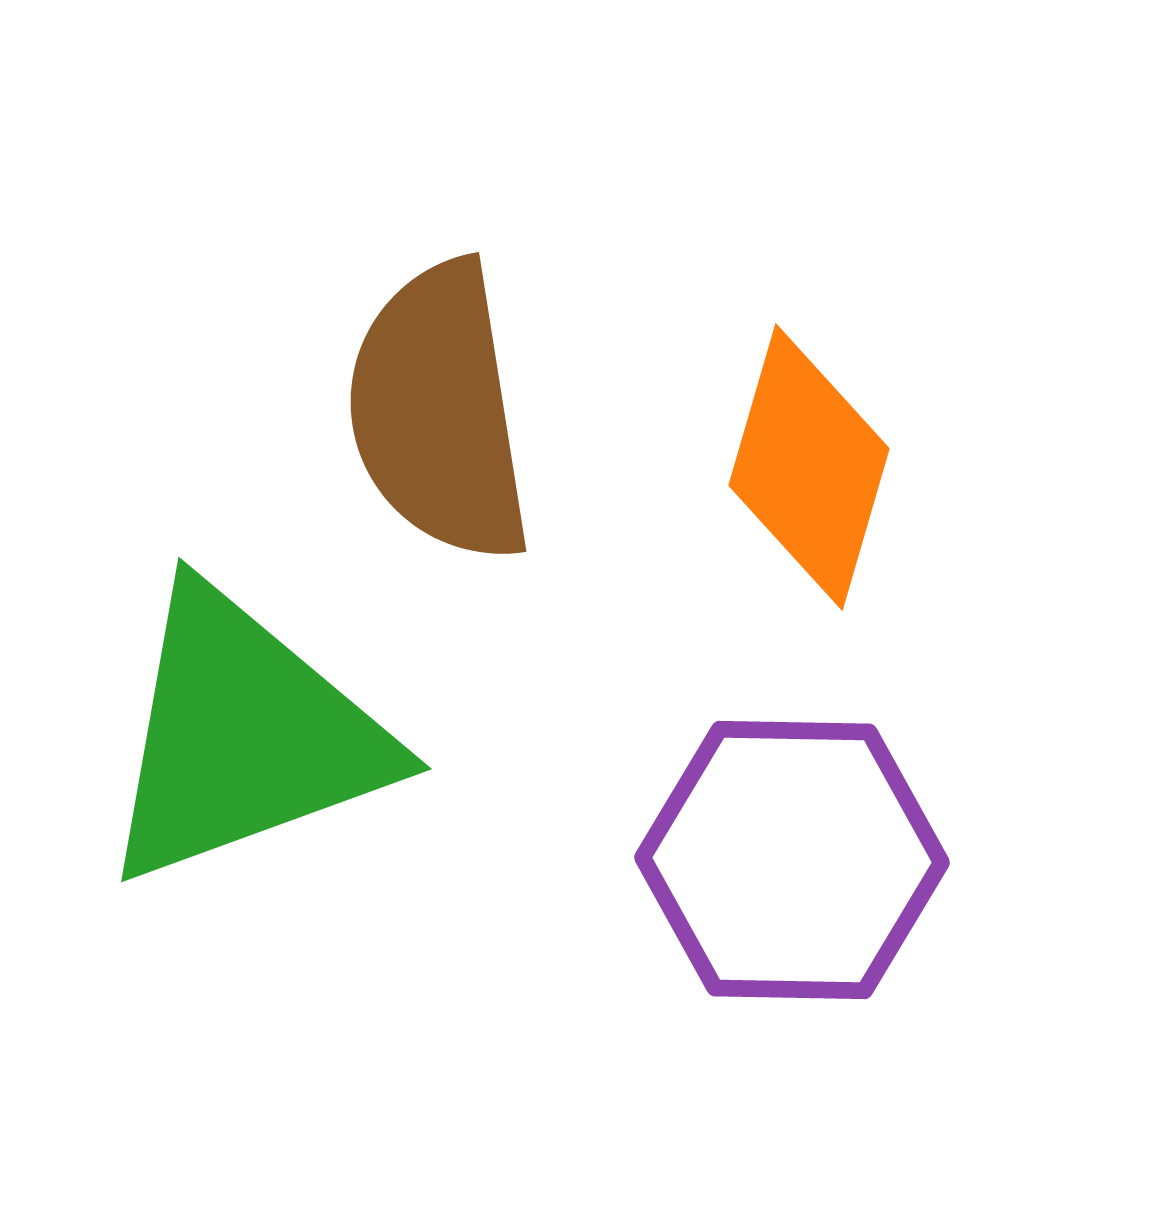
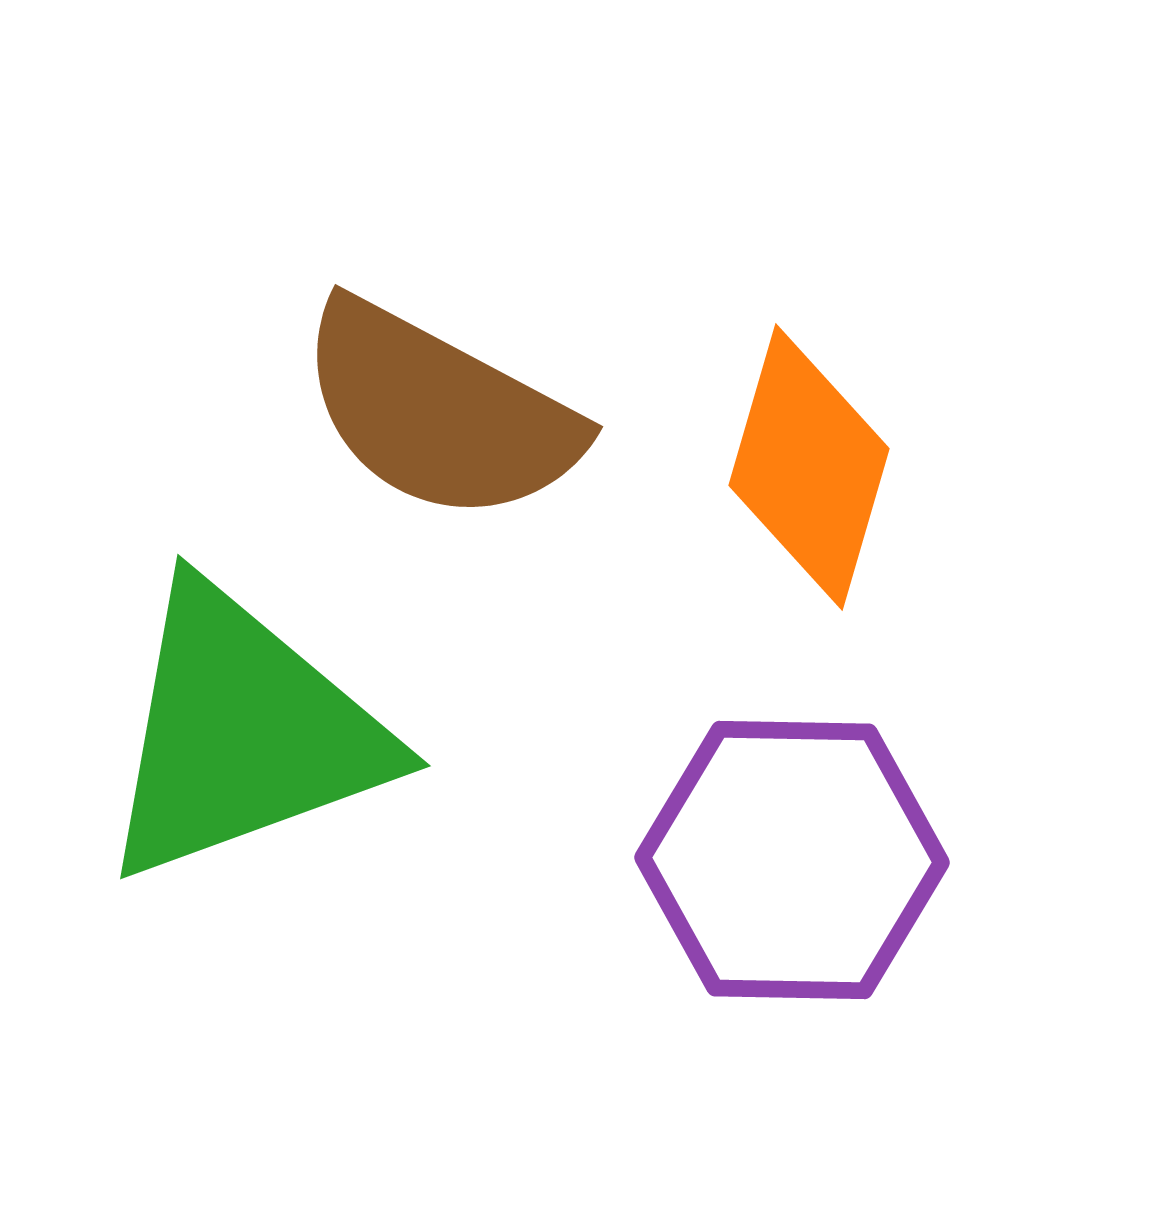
brown semicircle: rotated 53 degrees counterclockwise
green triangle: moved 1 px left, 3 px up
